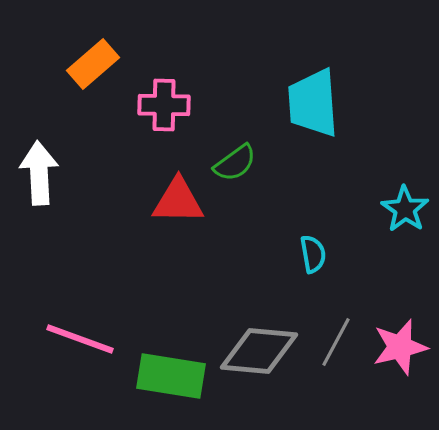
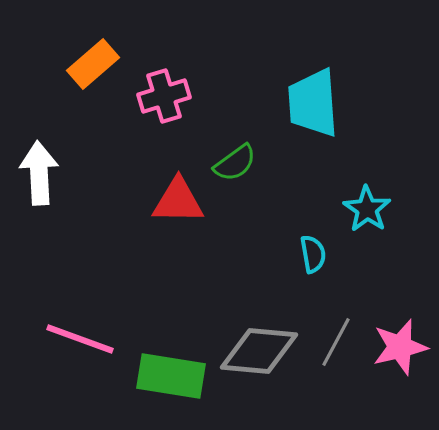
pink cross: moved 9 px up; rotated 18 degrees counterclockwise
cyan star: moved 38 px left
